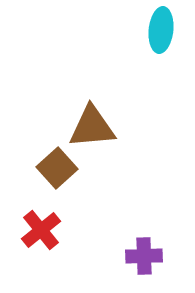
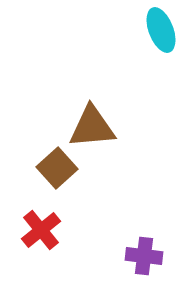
cyan ellipse: rotated 27 degrees counterclockwise
purple cross: rotated 9 degrees clockwise
